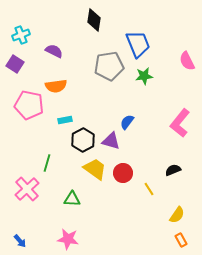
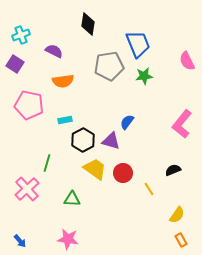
black diamond: moved 6 px left, 4 px down
orange semicircle: moved 7 px right, 5 px up
pink L-shape: moved 2 px right, 1 px down
